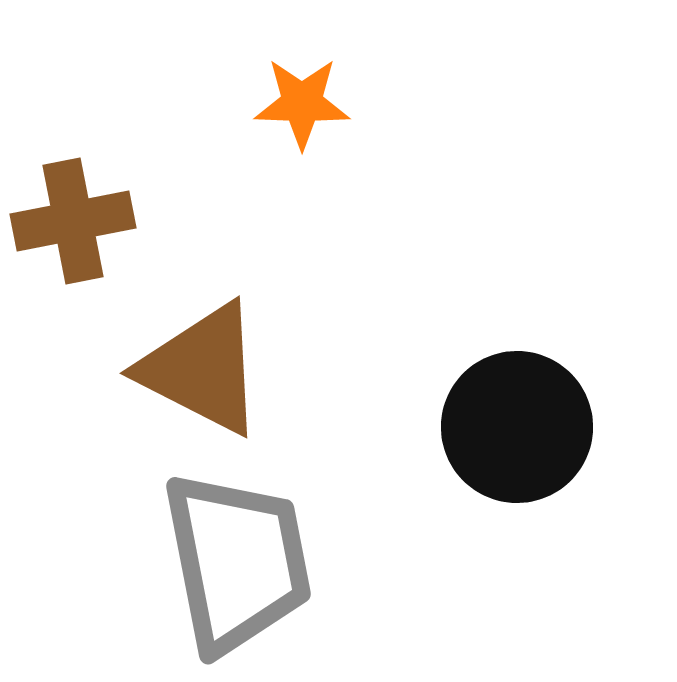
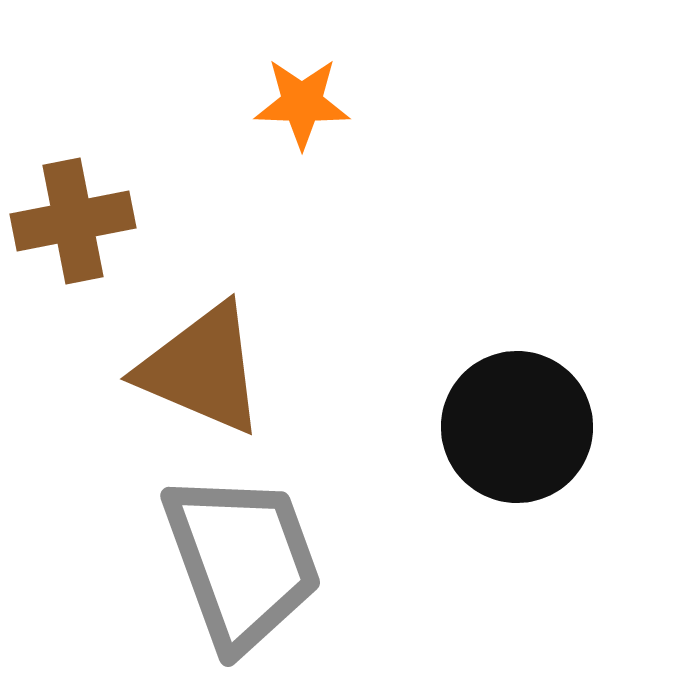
brown triangle: rotated 4 degrees counterclockwise
gray trapezoid: moved 5 px right, 1 px up; rotated 9 degrees counterclockwise
